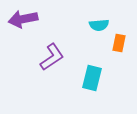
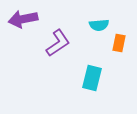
purple L-shape: moved 6 px right, 14 px up
